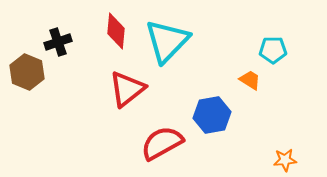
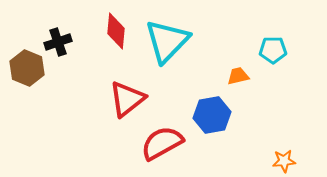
brown hexagon: moved 4 px up
orange trapezoid: moved 12 px left, 4 px up; rotated 45 degrees counterclockwise
red triangle: moved 10 px down
orange star: moved 1 px left, 1 px down
